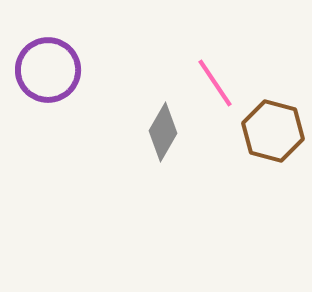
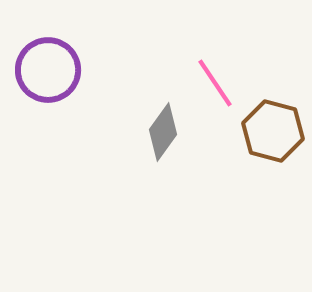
gray diamond: rotated 6 degrees clockwise
